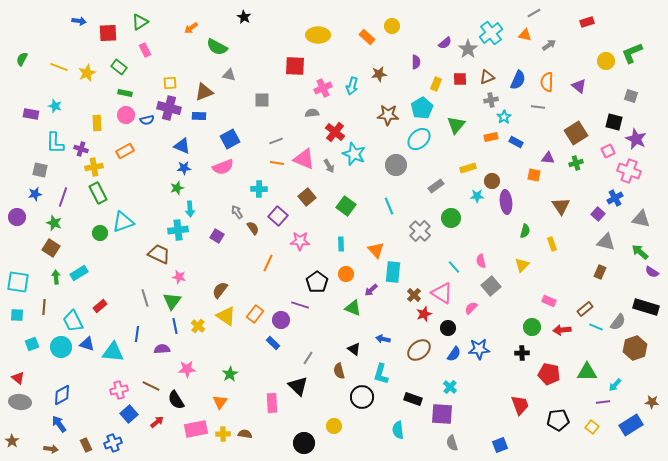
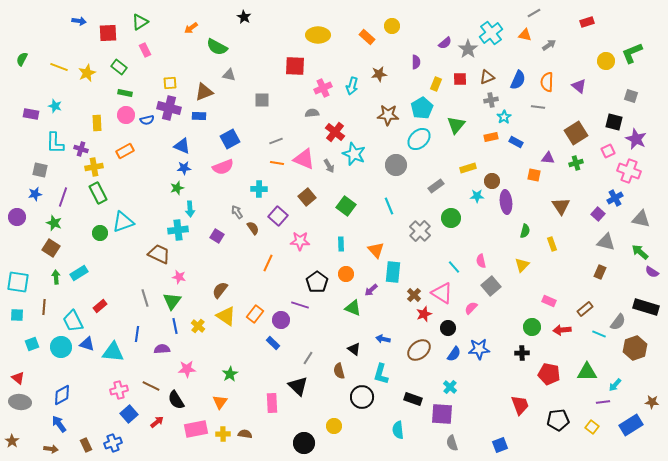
cyan line at (596, 327): moved 3 px right, 7 px down
